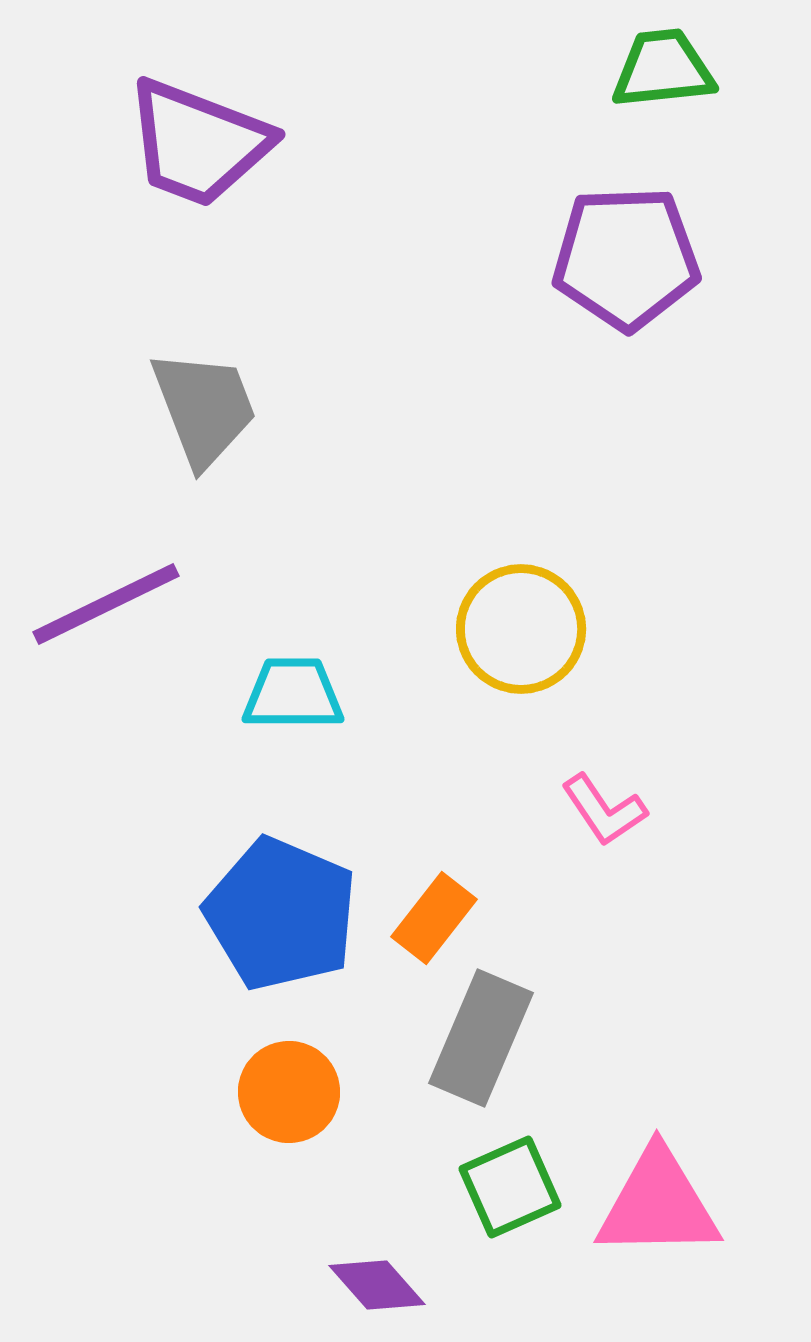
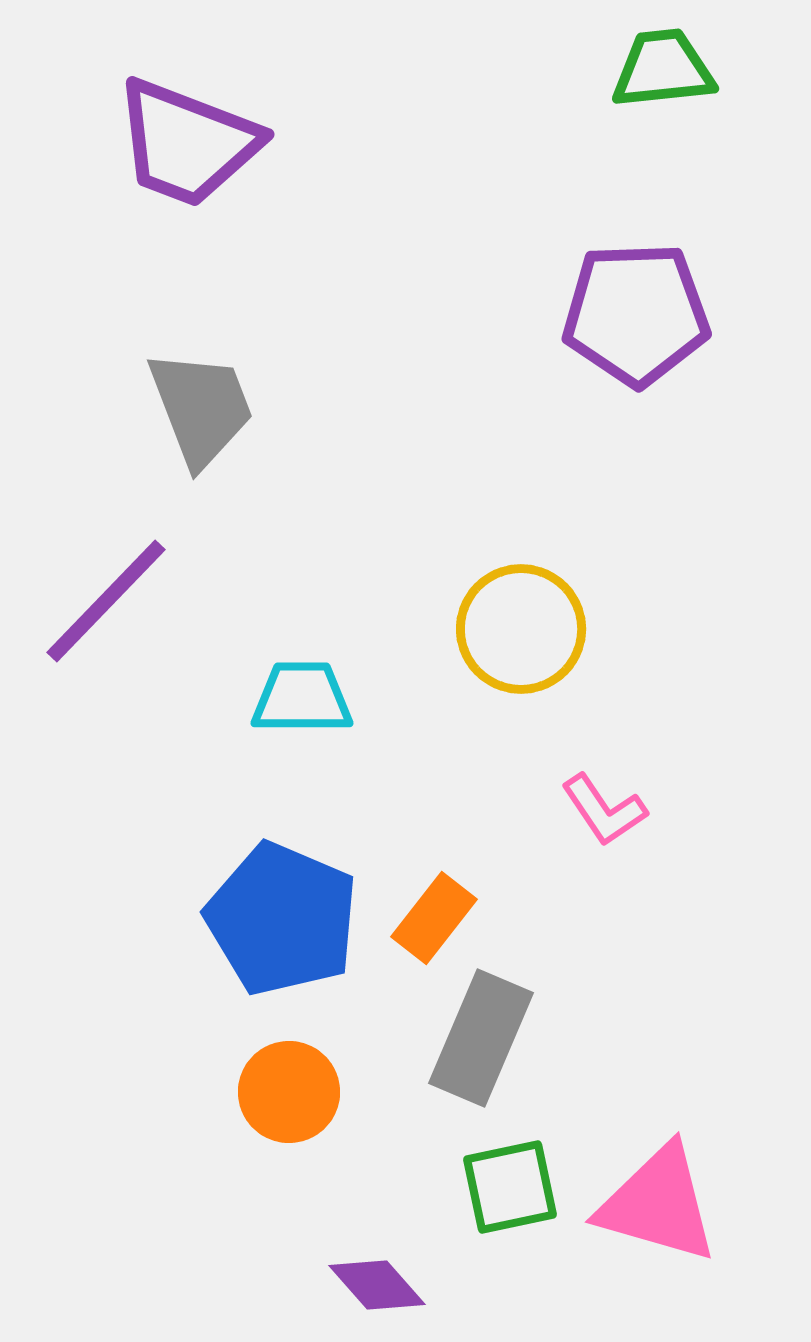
purple trapezoid: moved 11 px left
purple pentagon: moved 10 px right, 56 px down
gray trapezoid: moved 3 px left
purple line: moved 3 px up; rotated 20 degrees counterclockwise
cyan trapezoid: moved 9 px right, 4 px down
blue pentagon: moved 1 px right, 5 px down
green square: rotated 12 degrees clockwise
pink triangle: rotated 17 degrees clockwise
